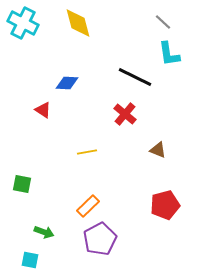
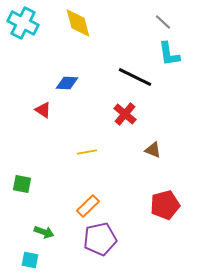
brown triangle: moved 5 px left
purple pentagon: rotated 16 degrees clockwise
